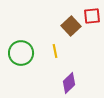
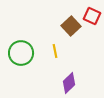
red square: rotated 30 degrees clockwise
